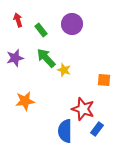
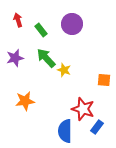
blue rectangle: moved 2 px up
